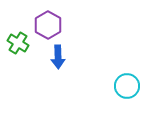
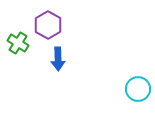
blue arrow: moved 2 px down
cyan circle: moved 11 px right, 3 px down
